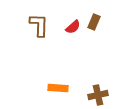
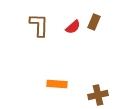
orange rectangle: moved 1 px left, 4 px up
